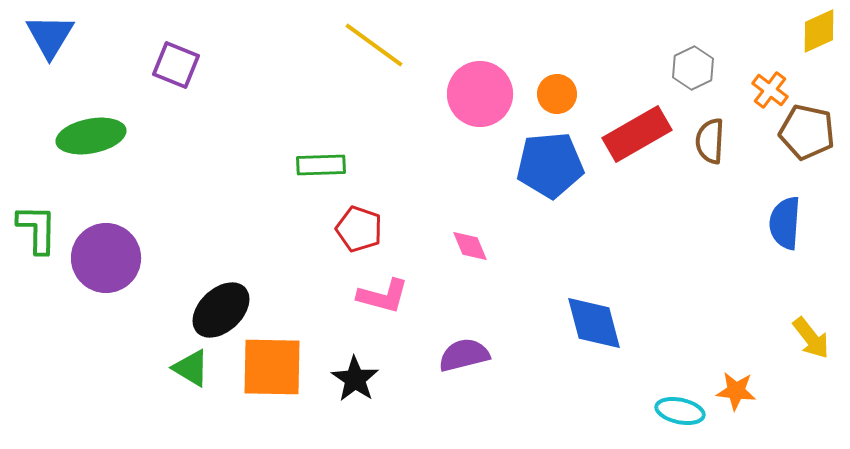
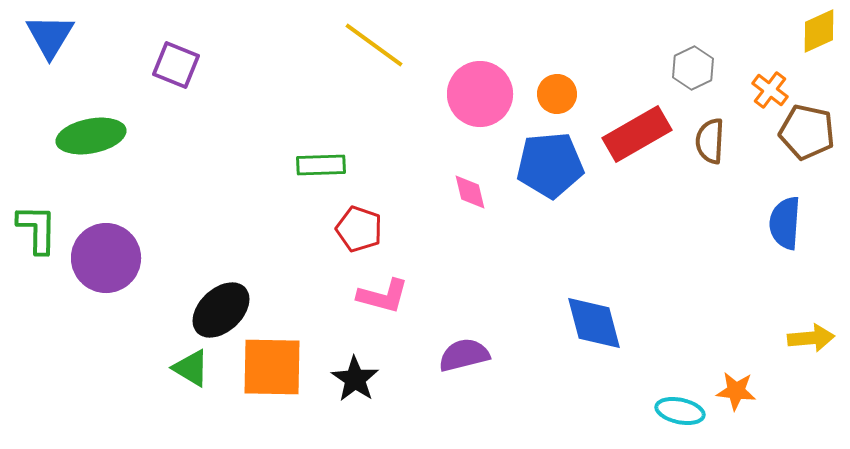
pink diamond: moved 54 px up; rotated 9 degrees clockwise
yellow arrow: rotated 57 degrees counterclockwise
